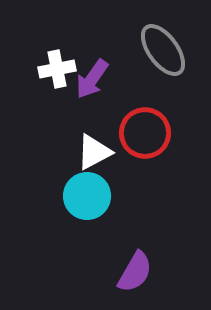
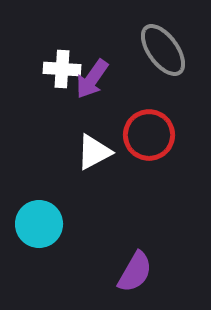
white cross: moved 5 px right; rotated 15 degrees clockwise
red circle: moved 4 px right, 2 px down
cyan circle: moved 48 px left, 28 px down
